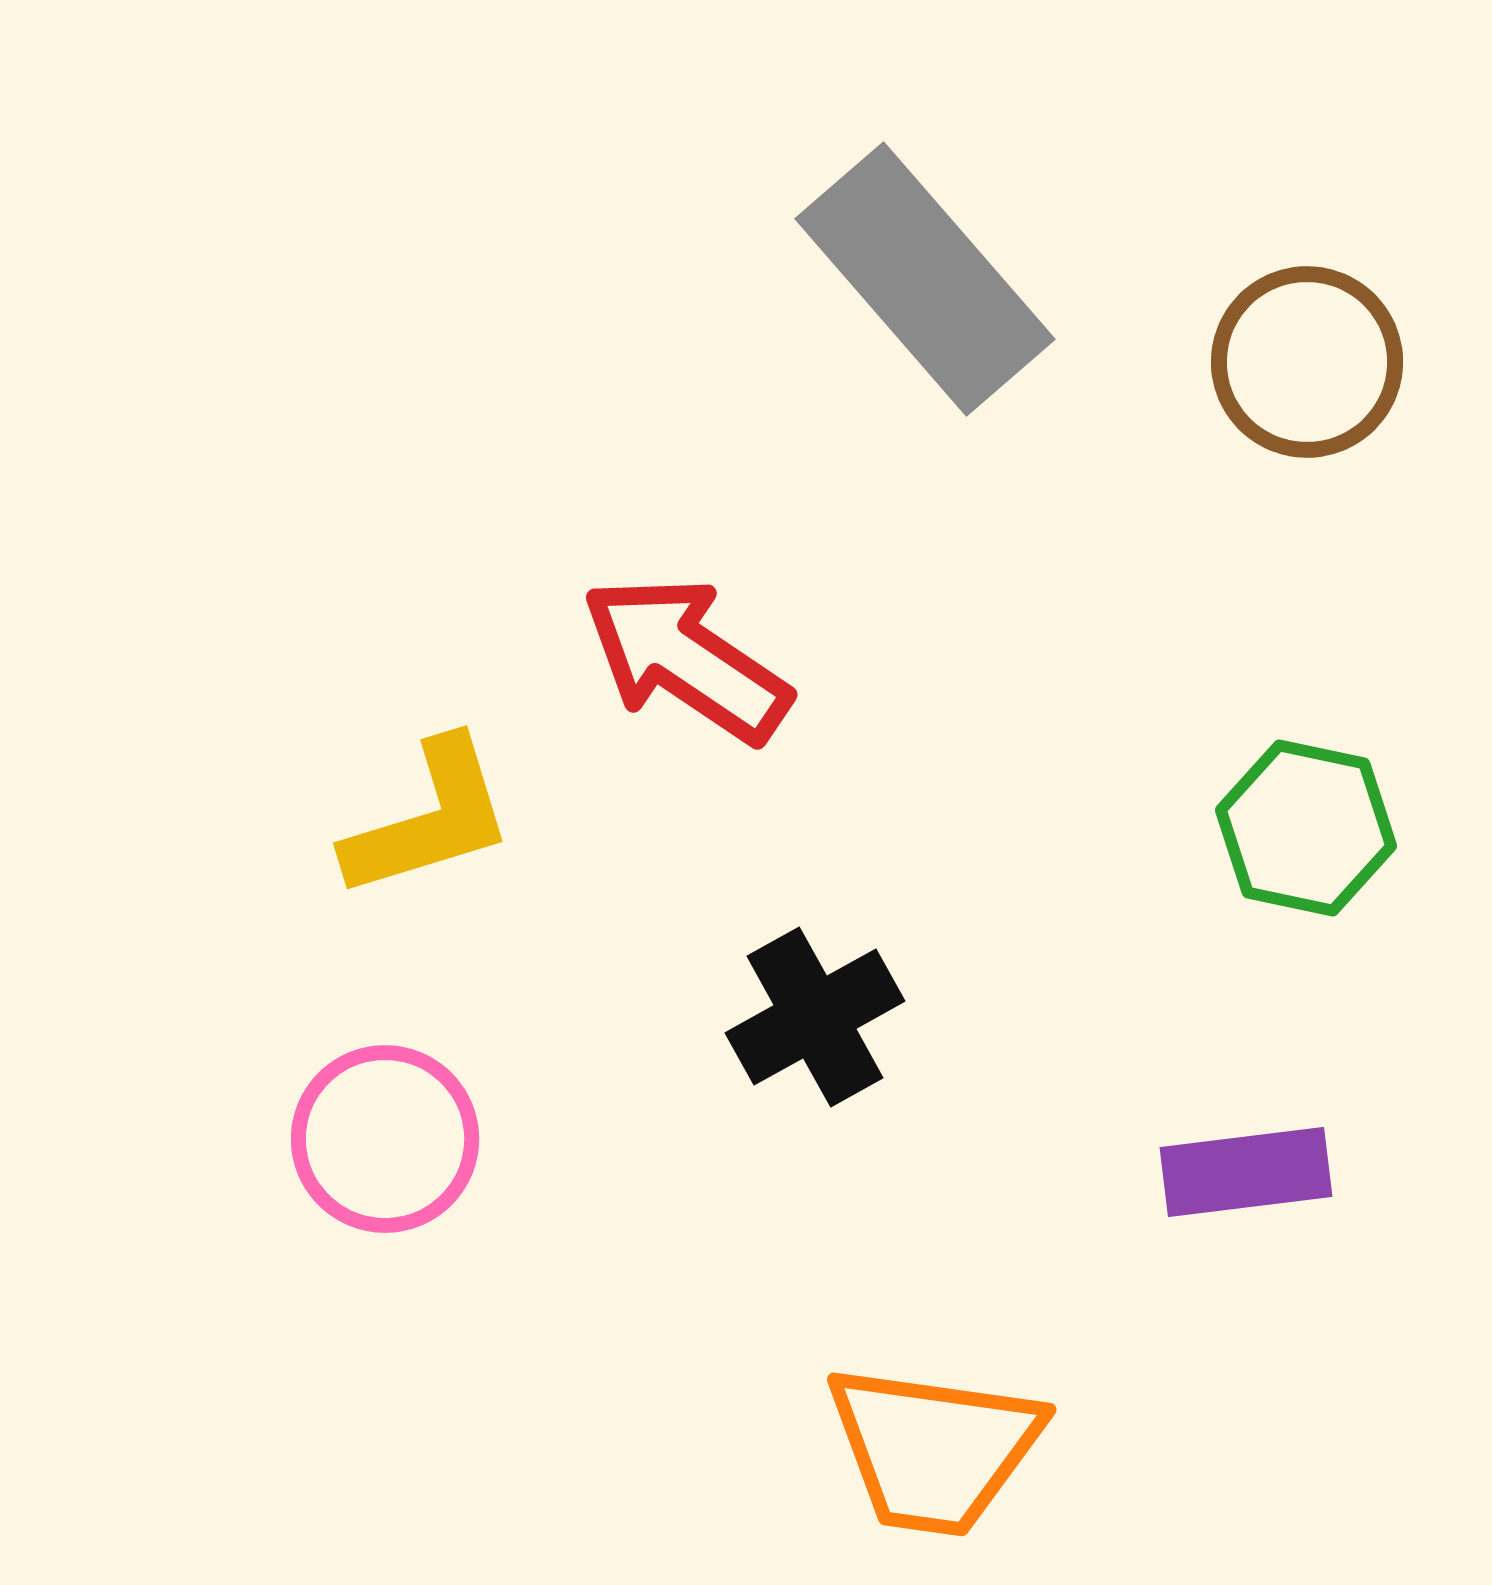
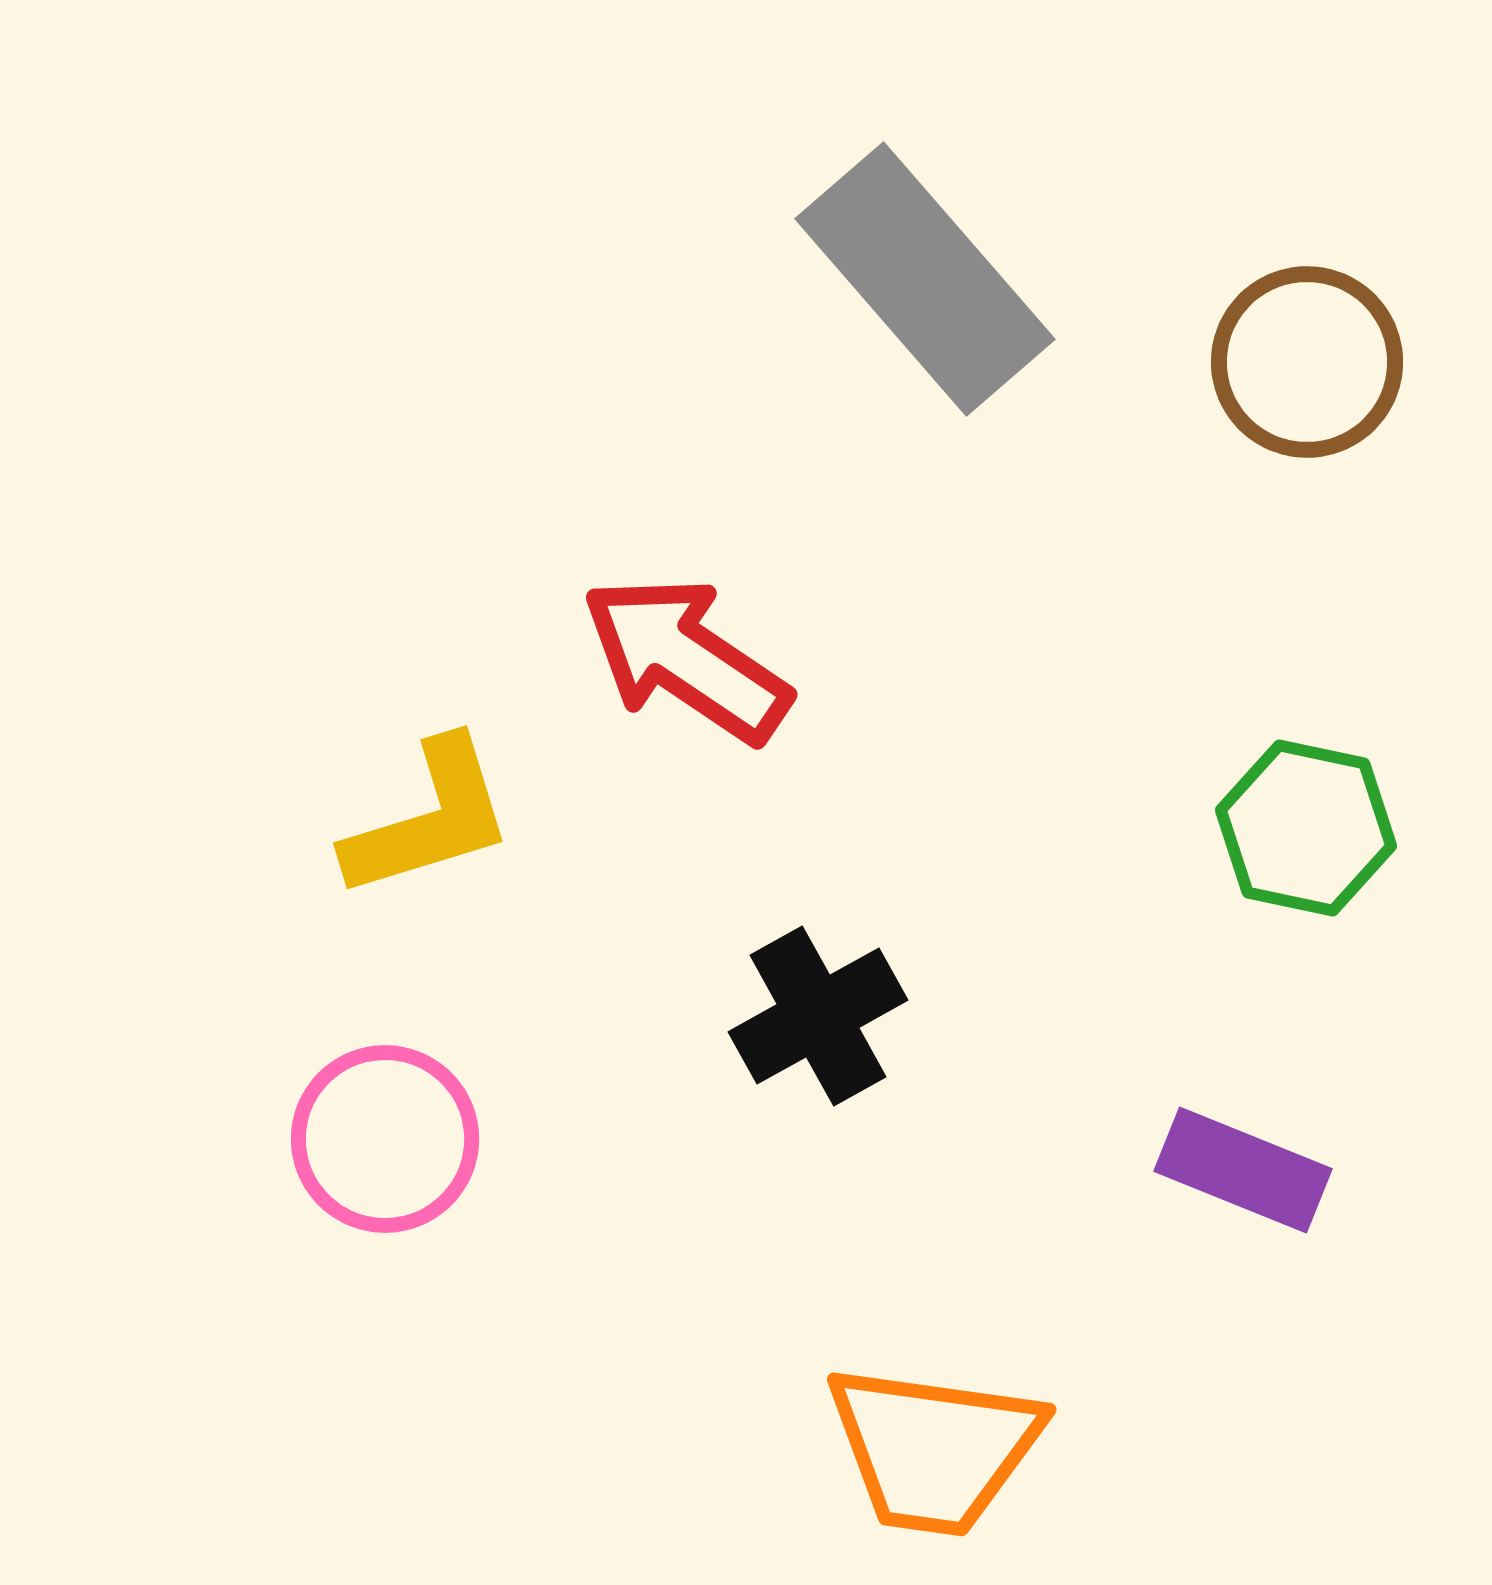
black cross: moved 3 px right, 1 px up
purple rectangle: moved 3 px left, 2 px up; rotated 29 degrees clockwise
